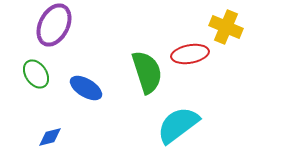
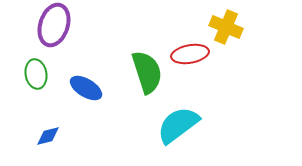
purple ellipse: rotated 9 degrees counterclockwise
green ellipse: rotated 24 degrees clockwise
blue diamond: moved 2 px left, 1 px up
